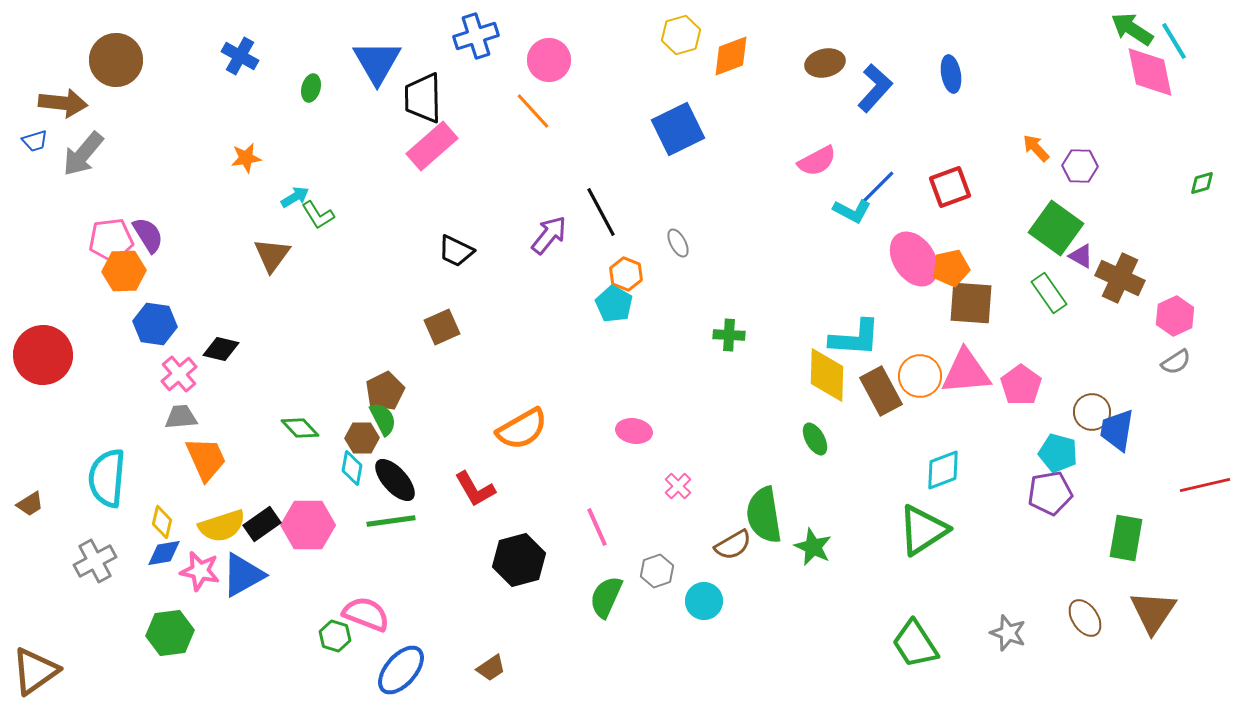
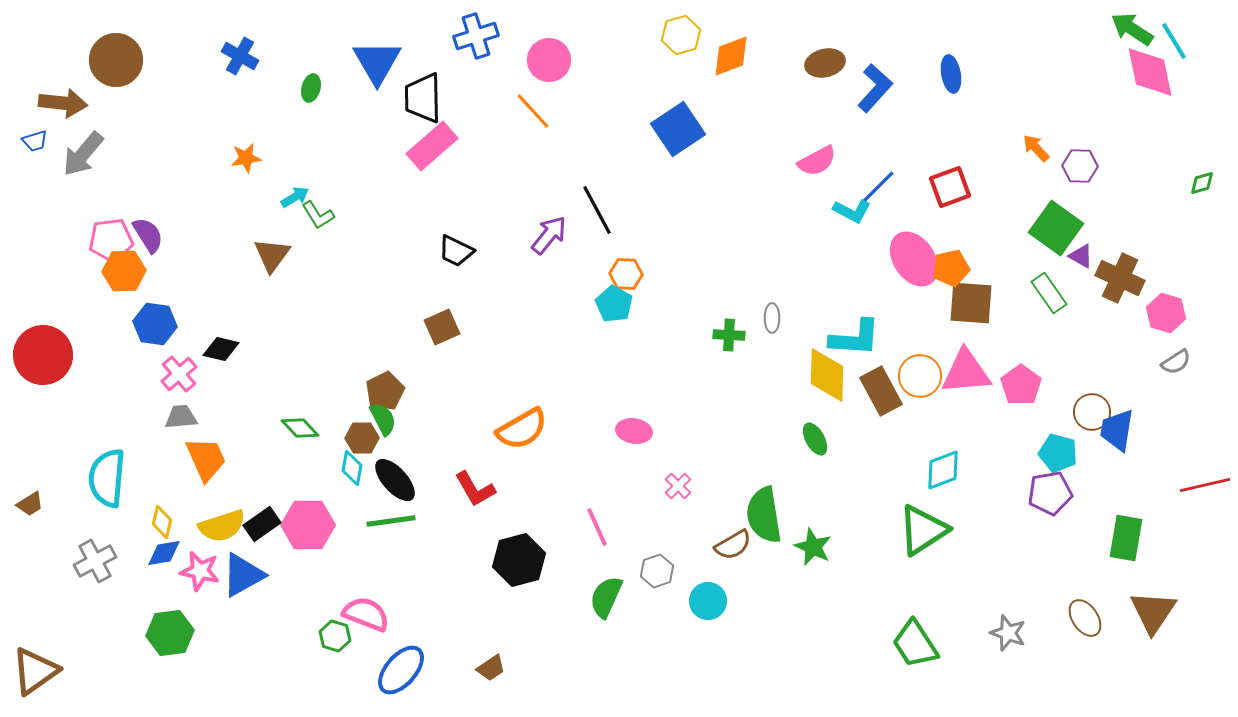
blue square at (678, 129): rotated 8 degrees counterclockwise
black line at (601, 212): moved 4 px left, 2 px up
gray ellipse at (678, 243): moved 94 px right, 75 px down; rotated 28 degrees clockwise
orange hexagon at (626, 274): rotated 20 degrees counterclockwise
pink hexagon at (1175, 316): moved 9 px left, 3 px up; rotated 18 degrees counterclockwise
cyan circle at (704, 601): moved 4 px right
